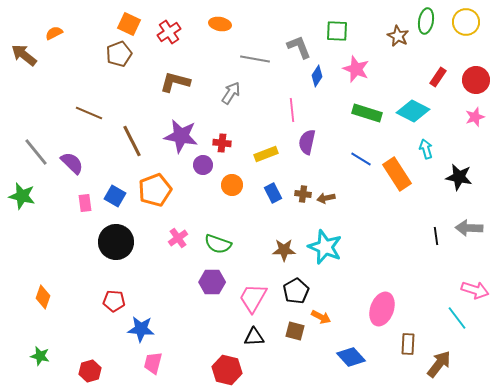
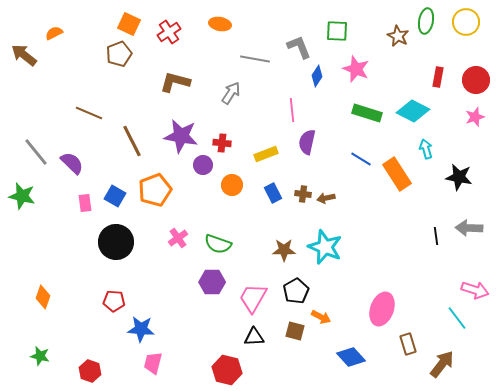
red rectangle at (438, 77): rotated 24 degrees counterclockwise
brown rectangle at (408, 344): rotated 20 degrees counterclockwise
brown arrow at (439, 364): moved 3 px right
red hexagon at (90, 371): rotated 25 degrees counterclockwise
